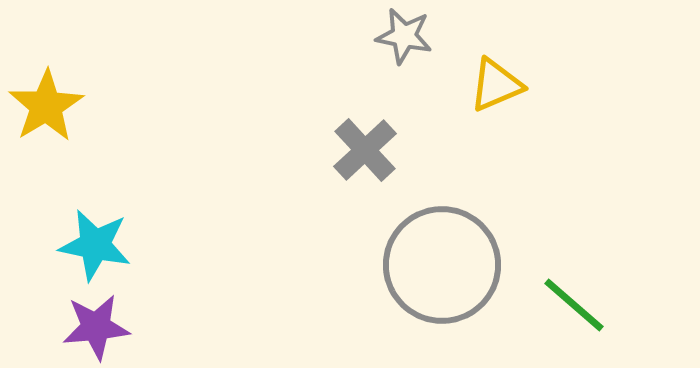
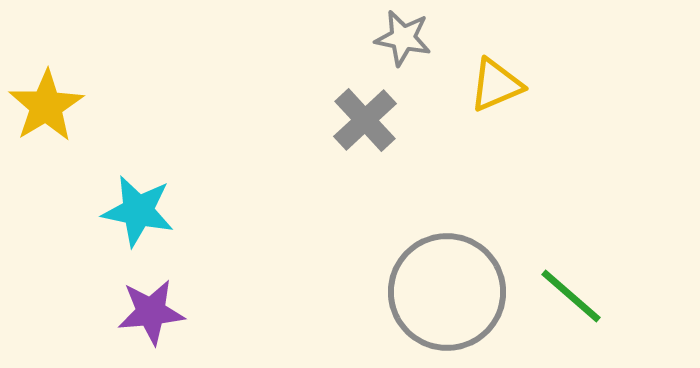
gray star: moved 1 px left, 2 px down
gray cross: moved 30 px up
cyan star: moved 43 px right, 34 px up
gray circle: moved 5 px right, 27 px down
green line: moved 3 px left, 9 px up
purple star: moved 55 px right, 15 px up
